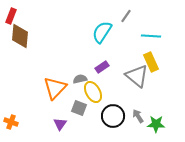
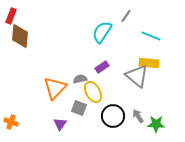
cyan line: rotated 18 degrees clockwise
yellow rectangle: moved 2 px left, 1 px down; rotated 60 degrees counterclockwise
